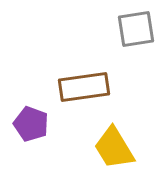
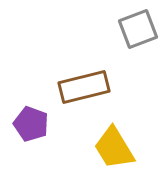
gray square: moved 2 px right; rotated 12 degrees counterclockwise
brown rectangle: rotated 6 degrees counterclockwise
